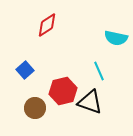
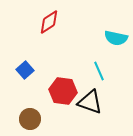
red diamond: moved 2 px right, 3 px up
red hexagon: rotated 20 degrees clockwise
brown circle: moved 5 px left, 11 px down
